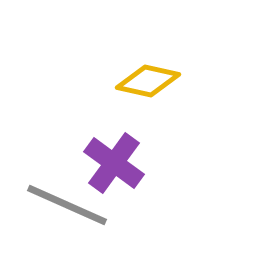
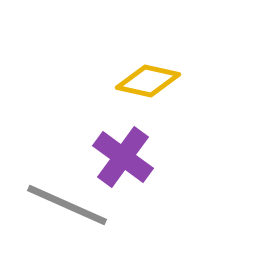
purple cross: moved 9 px right, 6 px up
